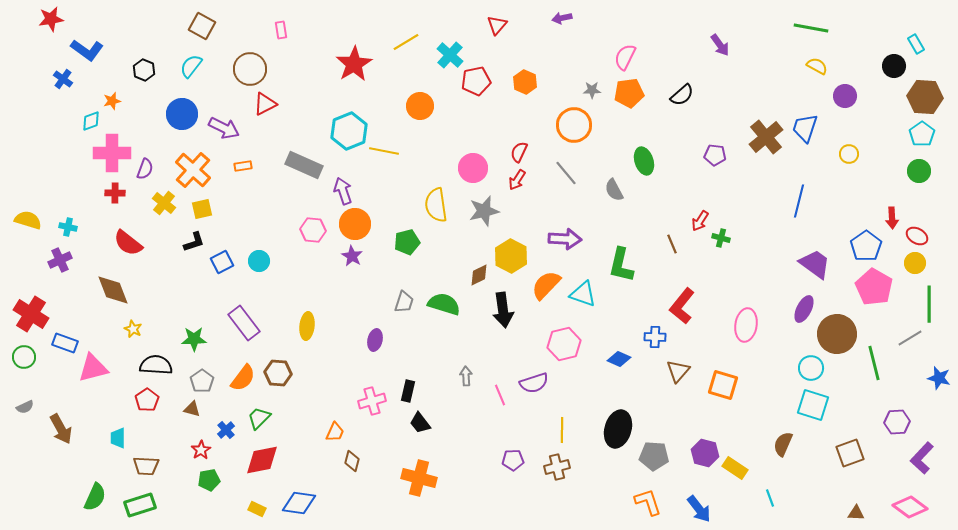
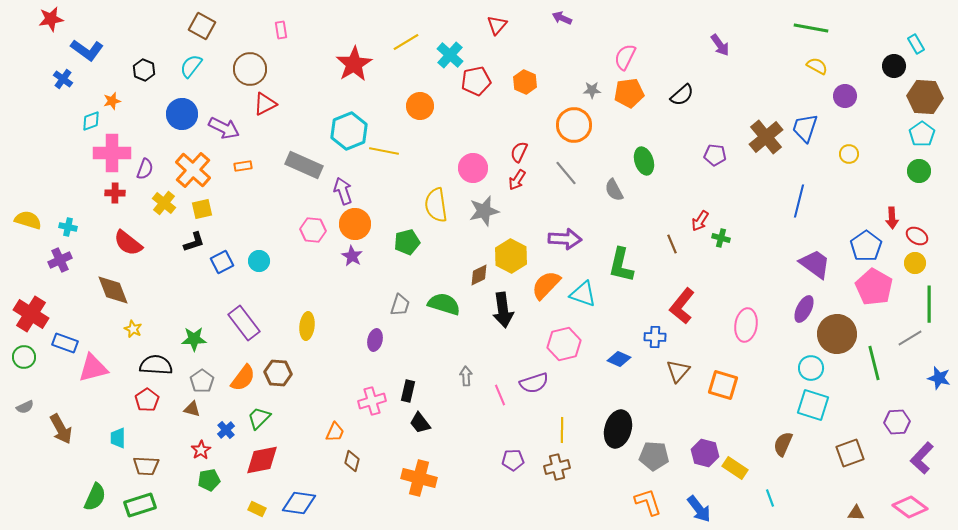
purple arrow at (562, 18): rotated 36 degrees clockwise
gray trapezoid at (404, 302): moved 4 px left, 3 px down
